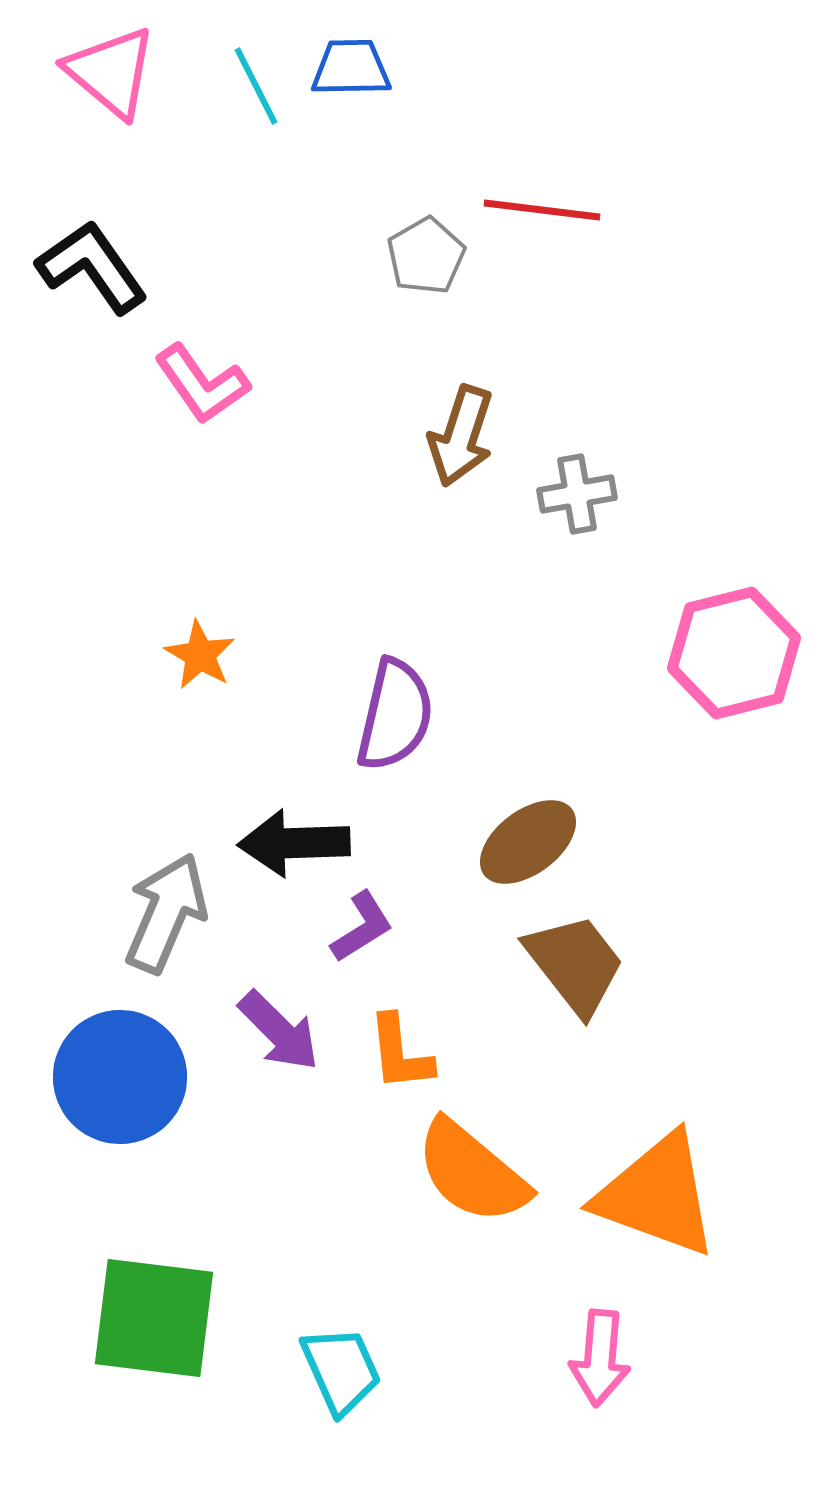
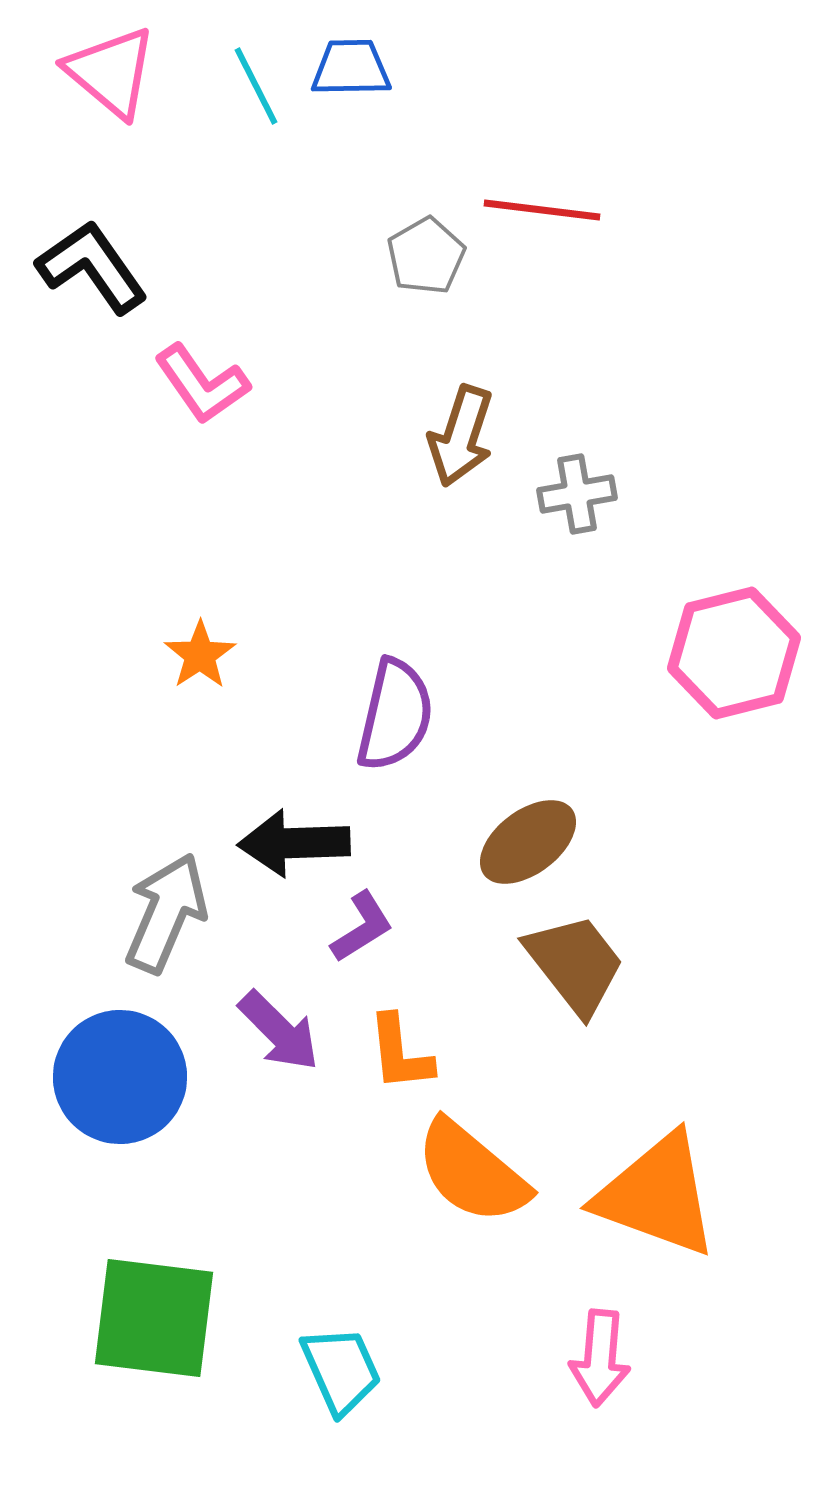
orange star: rotated 8 degrees clockwise
